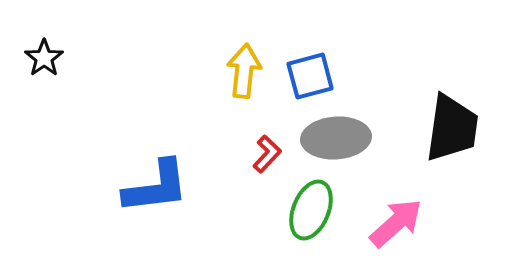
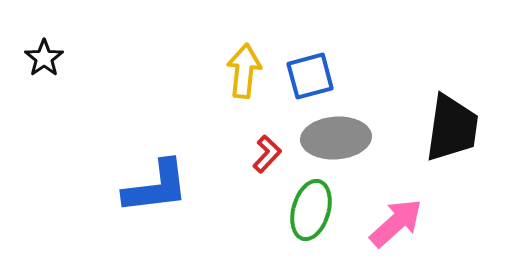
green ellipse: rotated 6 degrees counterclockwise
